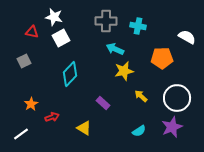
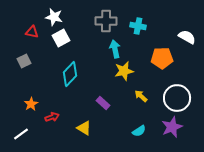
cyan arrow: rotated 54 degrees clockwise
